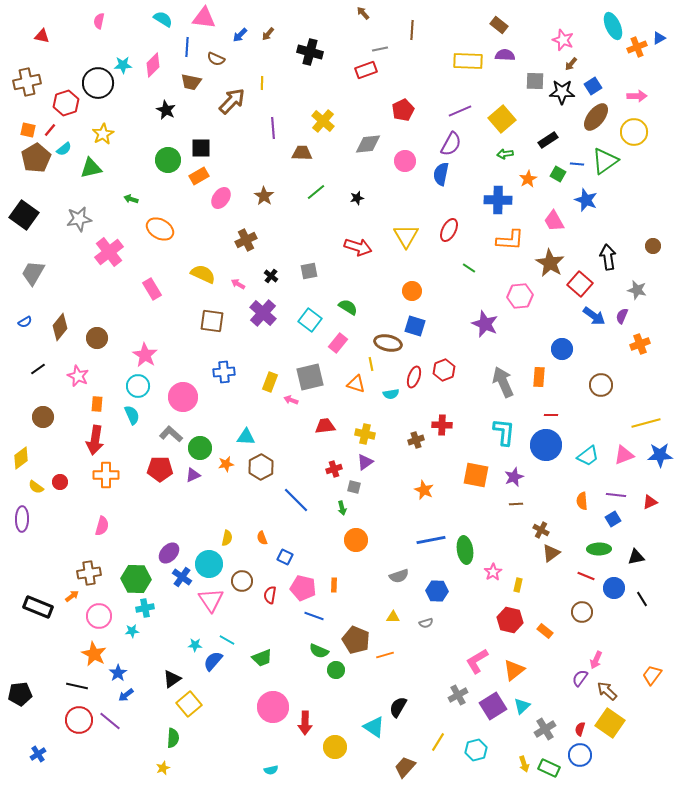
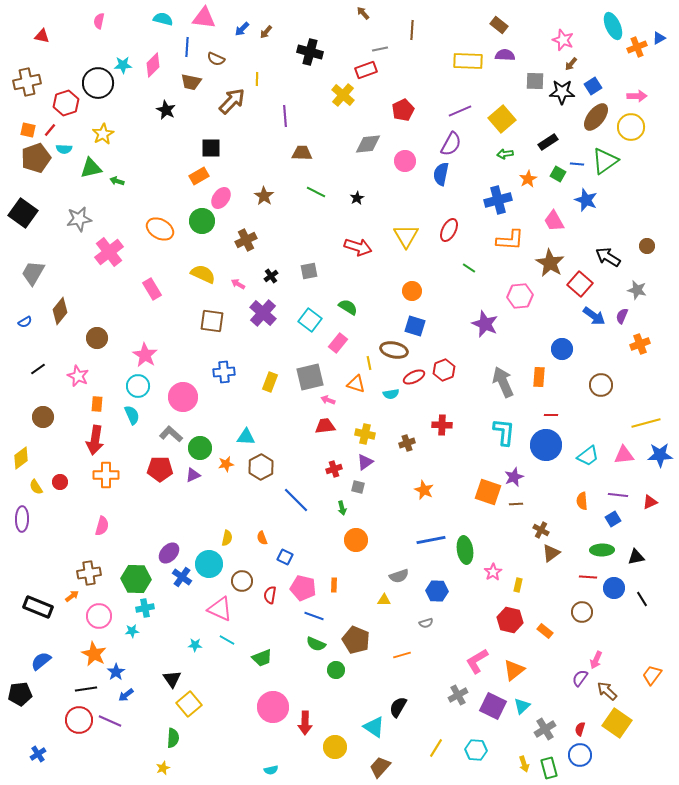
cyan semicircle at (163, 19): rotated 18 degrees counterclockwise
brown arrow at (268, 34): moved 2 px left, 2 px up
blue arrow at (240, 35): moved 2 px right, 6 px up
yellow line at (262, 83): moved 5 px left, 4 px up
yellow cross at (323, 121): moved 20 px right, 26 px up
purple line at (273, 128): moved 12 px right, 12 px up
yellow circle at (634, 132): moved 3 px left, 5 px up
black rectangle at (548, 140): moved 2 px down
black square at (201, 148): moved 10 px right
cyan semicircle at (64, 149): rotated 42 degrees clockwise
brown pentagon at (36, 158): rotated 12 degrees clockwise
green circle at (168, 160): moved 34 px right, 61 px down
green line at (316, 192): rotated 66 degrees clockwise
black star at (357, 198): rotated 16 degrees counterclockwise
green arrow at (131, 199): moved 14 px left, 18 px up
blue cross at (498, 200): rotated 16 degrees counterclockwise
black square at (24, 215): moved 1 px left, 2 px up
brown circle at (653, 246): moved 6 px left
black arrow at (608, 257): rotated 50 degrees counterclockwise
black cross at (271, 276): rotated 16 degrees clockwise
brown diamond at (60, 327): moved 16 px up
brown ellipse at (388, 343): moved 6 px right, 7 px down
yellow line at (371, 364): moved 2 px left, 1 px up
red ellipse at (414, 377): rotated 45 degrees clockwise
pink arrow at (291, 400): moved 37 px right
brown cross at (416, 440): moved 9 px left, 3 px down
pink triangle at (624, 455): rotated 15 degrees clockwise
orange square at (476, 475): moved 12 px right, 17 px down; rotated 8 degrees clockwise
yellow semicircle at (36, 487): rotated 21 degrees clockwise
gray square at (354, 487): moved 4 px right
purple line at (616, 495): moved 2 px right
green ellipse at (599, 549): moved 3 px right, 1 px down
red line at (586, 576): moved 2 px right, 1 px down; rotated 18 degrees counterclockwise
pink triangle at (211, 600): moved 9 px right, 9 px down; rotated 32 degrees counterclockwise
yellow triangle at (393, 617): moved 9 px left, 17 px up
green semicircle at (319, 651): moved 3 px left, 7 px up
orange line at (385, 655): moved 17 px right
blue semicircle at (213, 661): moved 172 px left; rotated 10 degrees clockwise
blue star at (118, 673): moved 2 px left, 1 px up
black triangle at (172, 679): rotated 30 degrees counterclockwise
black line at (77, 686): moved 9 px right, 3 px down; rotated 20 degrees counterclockwise
purple square at (493, 706): rotated 32 degrees counterclockwise
purple line at (110, 721): rotated 15 degrees counterclockwise
yellow square at (610, 723): moved 7 px right
yellow line at (438, 742): moved 2 px left, 6 px down
cyan hexagon at (476, 750): rotated 20 degrees clockwise
brown trapezoid at (405, 767): moved 25 px left
green rectangle at (549, 768): rotated 50 degrees clockwise
